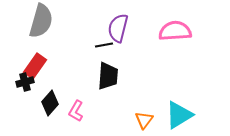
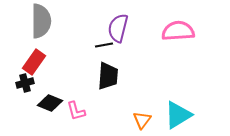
gray semicircle: rotated 16 degrees counterclockwise
pink semicircle: moved 3 px right
red rectangle: moved 1 px left, 4 px up
black cross: moved 1 px down
black diamond: rotated 70 degrees clockwise
pink L-shape: rotated 45 degrees counterclockwise
cyan triangle: moved 1 px left
orange triangle: moved 2 px left
